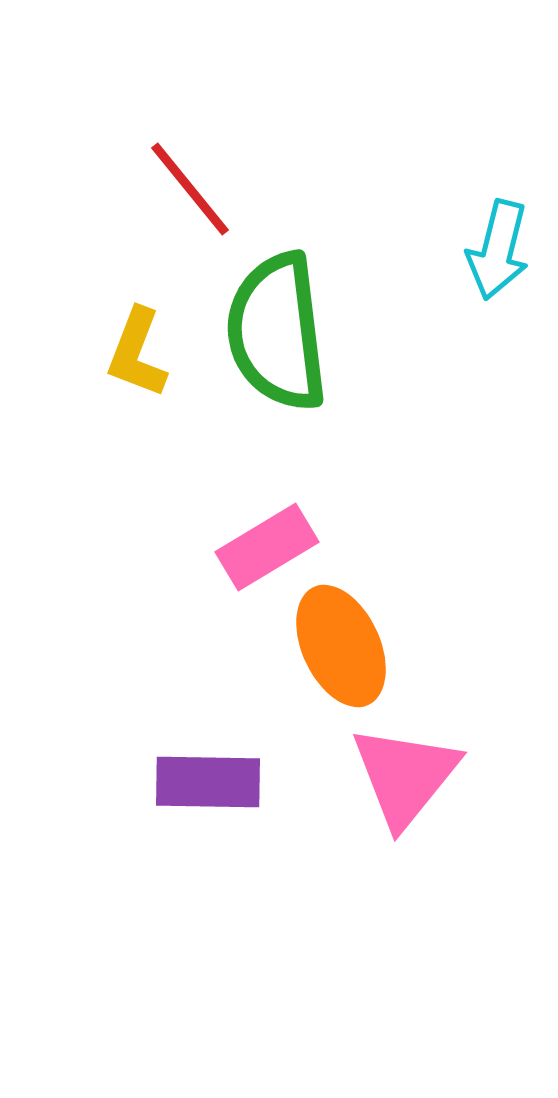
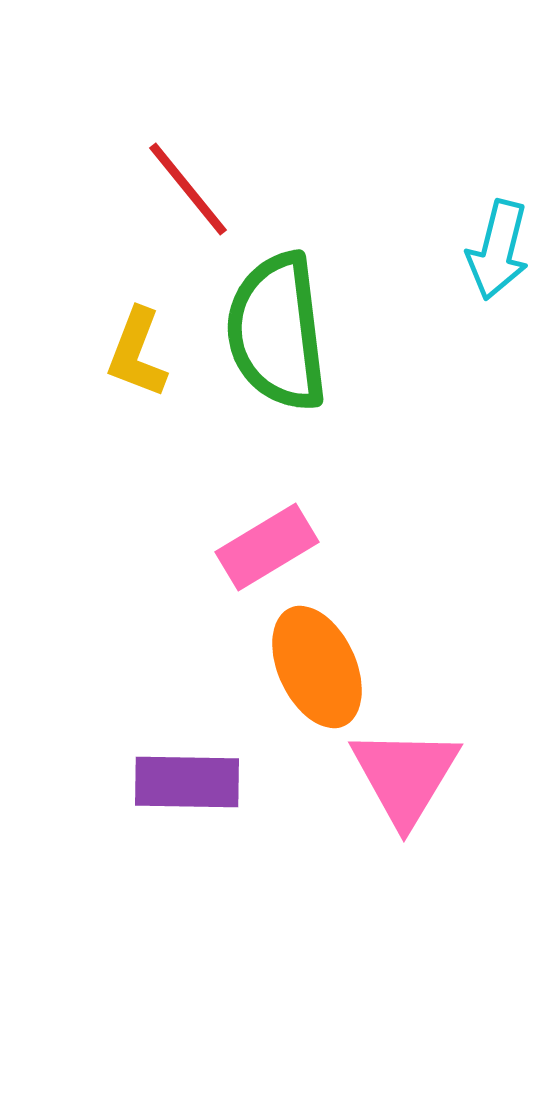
red line: moved 2 px left
orange ellipse: moved 24 px left, 21 px down
pink triangle: rotated 8 degrees counterclockwise
purple rectangle: moved 21 px left
